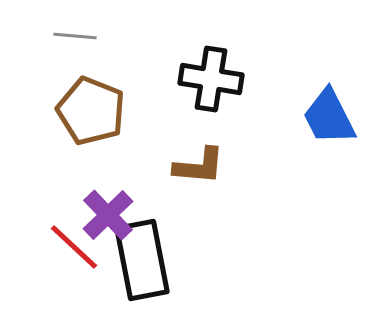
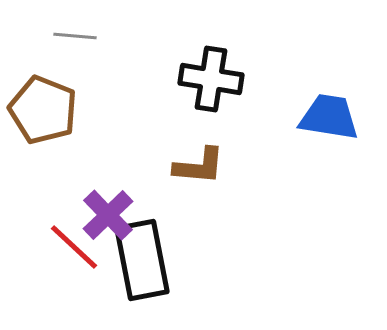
brown pentagon: moved 48 px left, 1 px up
blue trapezoid: rotated 126 degrees clockwise
